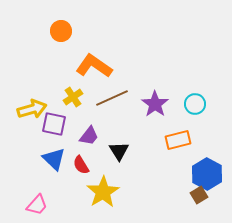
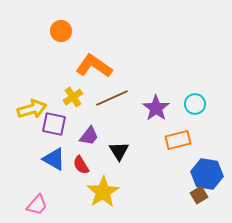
purple star: moved 1 px right, 4 px down
blue triangle: rotated 15 degrees counterclockwise
blue hexagon: rotated 20 degrees counterclockwise
